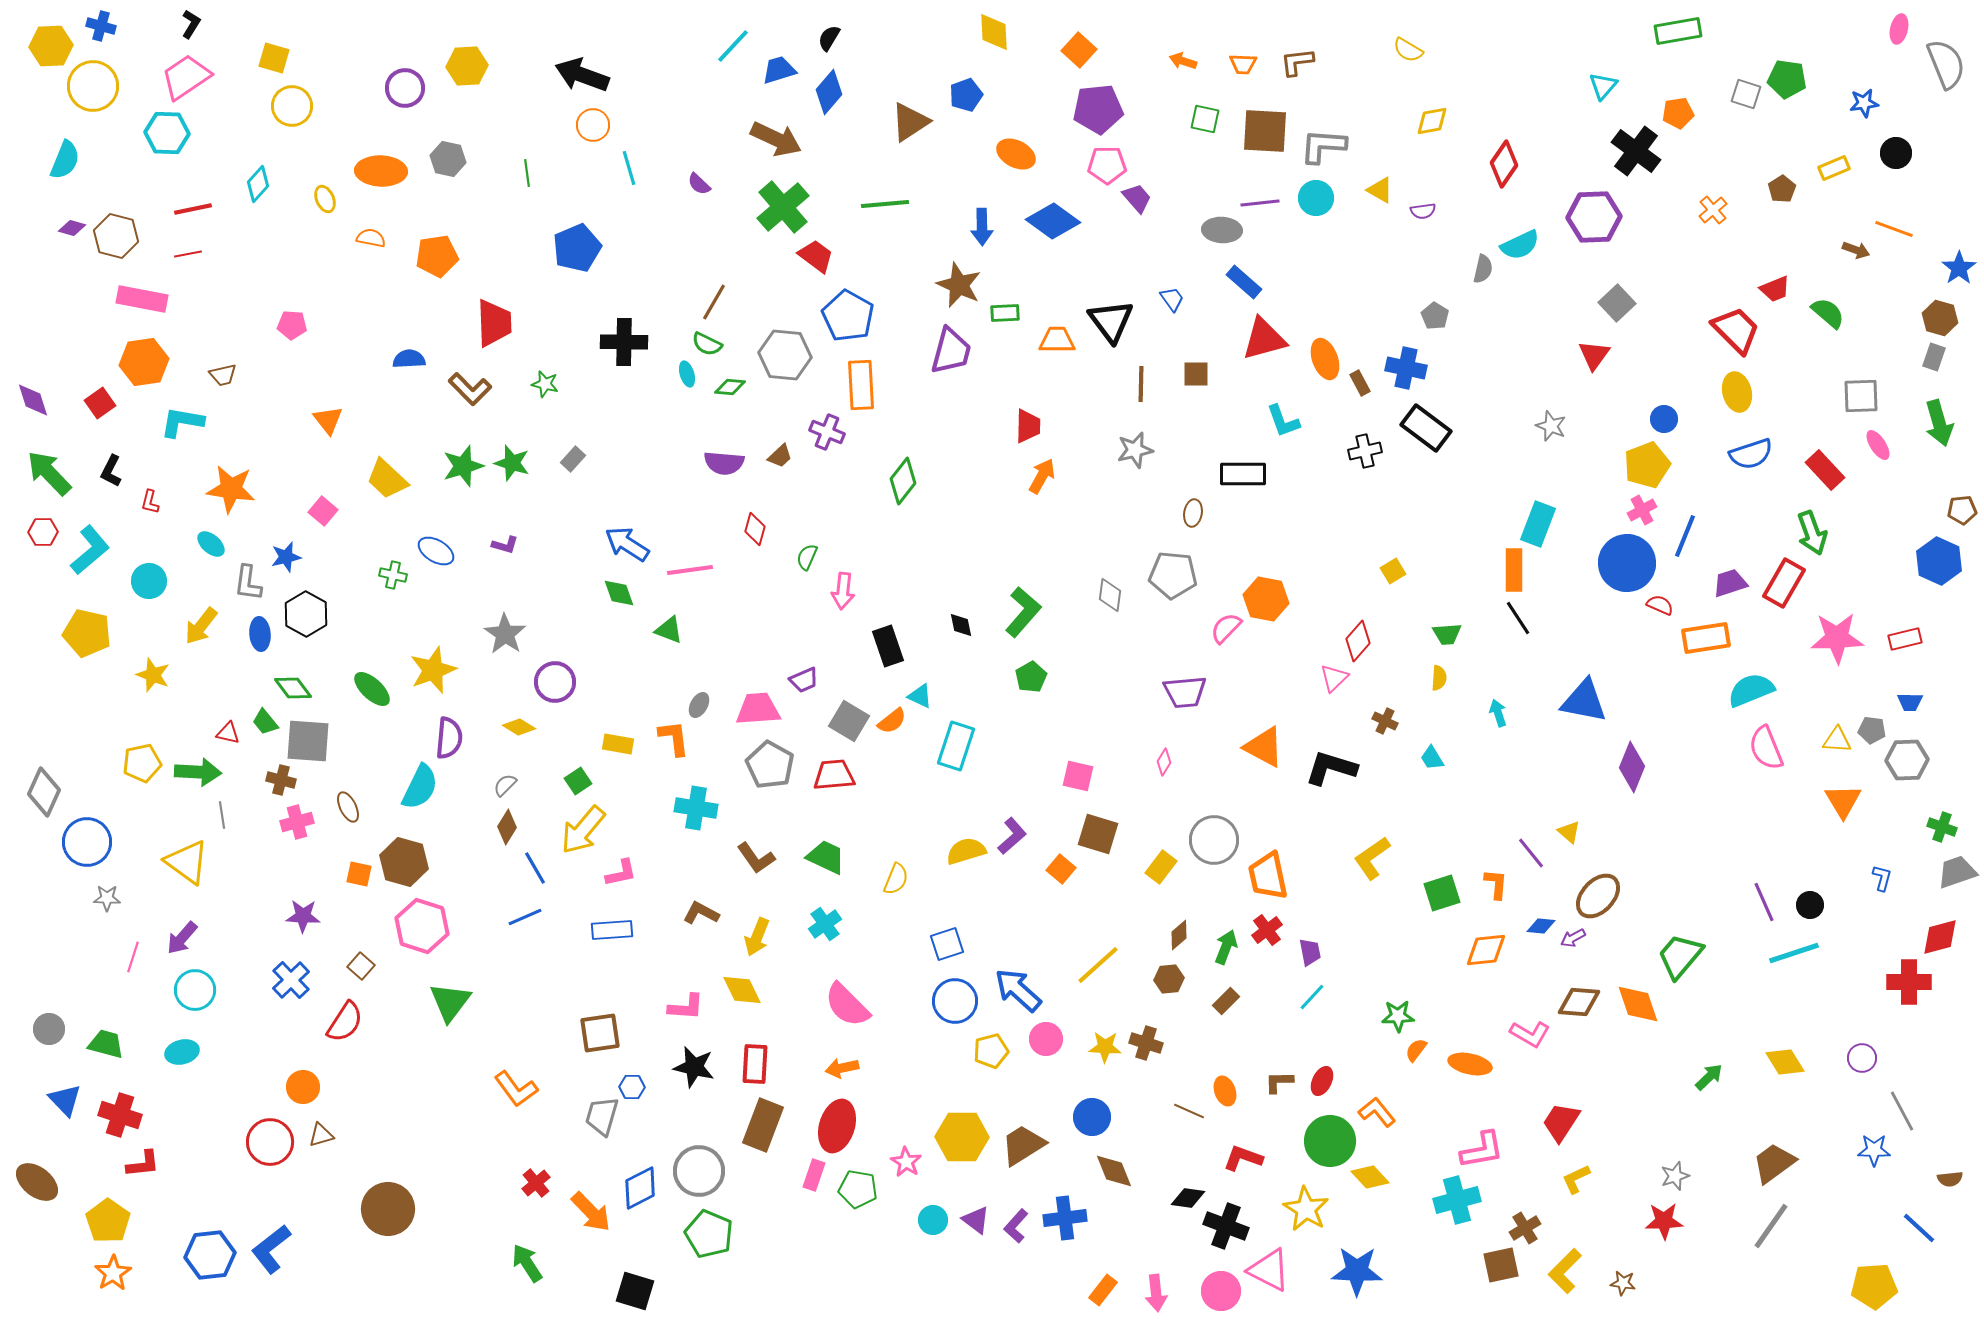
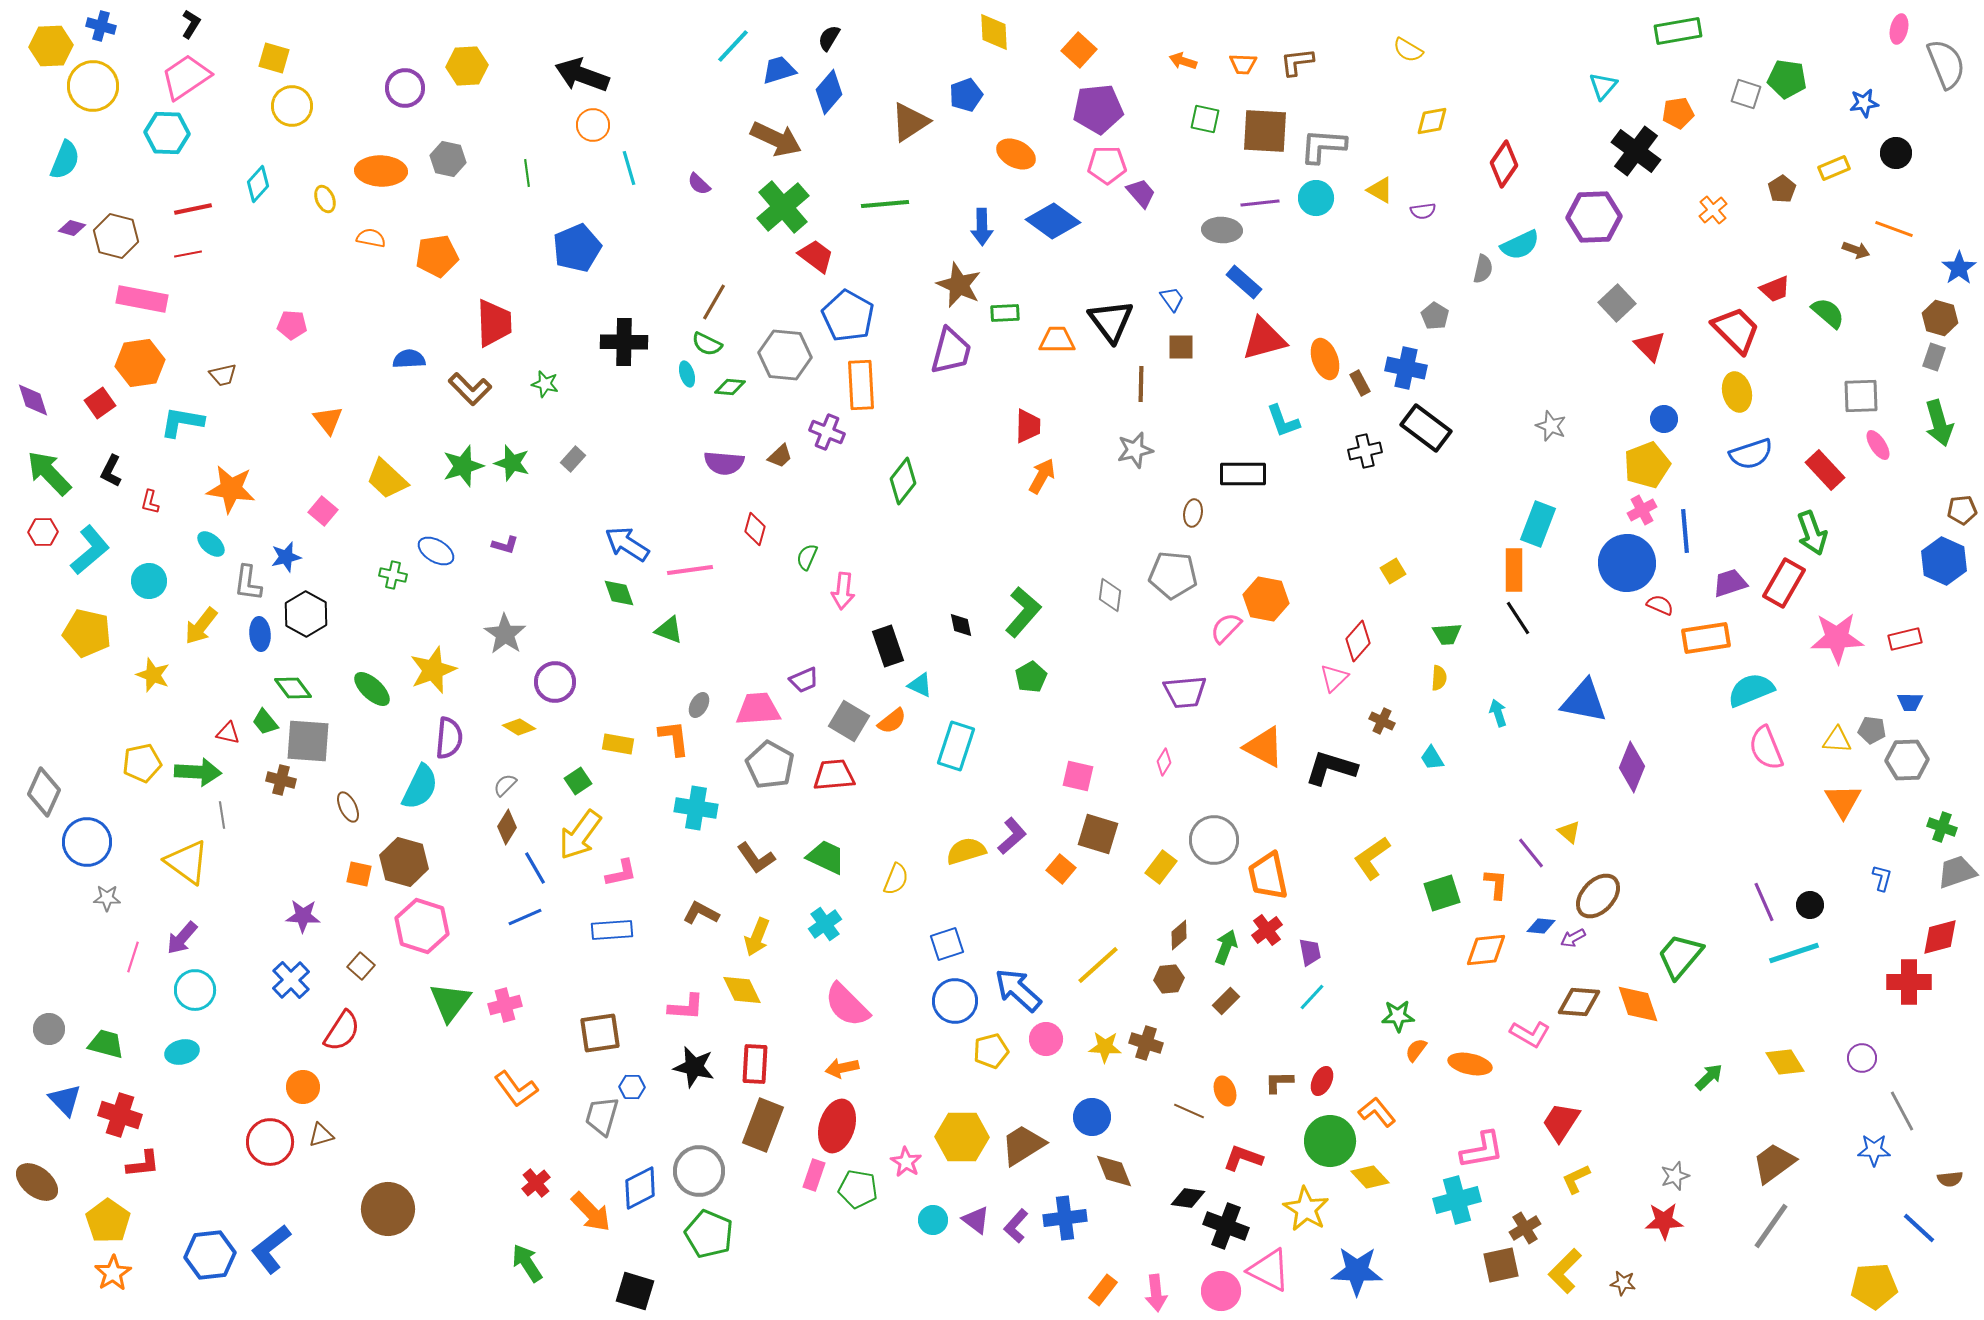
purple trapezoid at (1137, 198): moved 4 px right, 5 px up
red triangle at (1594, 355): moved 56 px right, 9 px up; rotated 20 degrees counterclockwise
orange hexagon at (144, 362): moved 4 px left, 1 px down
brown square at (1196, 374): moved 15 px left, 27 px up
blue line at (1685, 536): moved 5 px up; rotated 27 degrees counterclockwise
blue hexagon at (1939, 561): moved 5 px right
cyan triangle at (920, 696): moved 11 px up
brown cross at (1385, 721): moved 3 px left
pink cross at (297, 822): moved 208 px right, 183 px down
yellow arrow at (583, 830): moved 3 px left, 5 px down; rotated 4 degrees counterclockwise
red semicircle at (345, 1022): moved 3 px left, 9 px down
